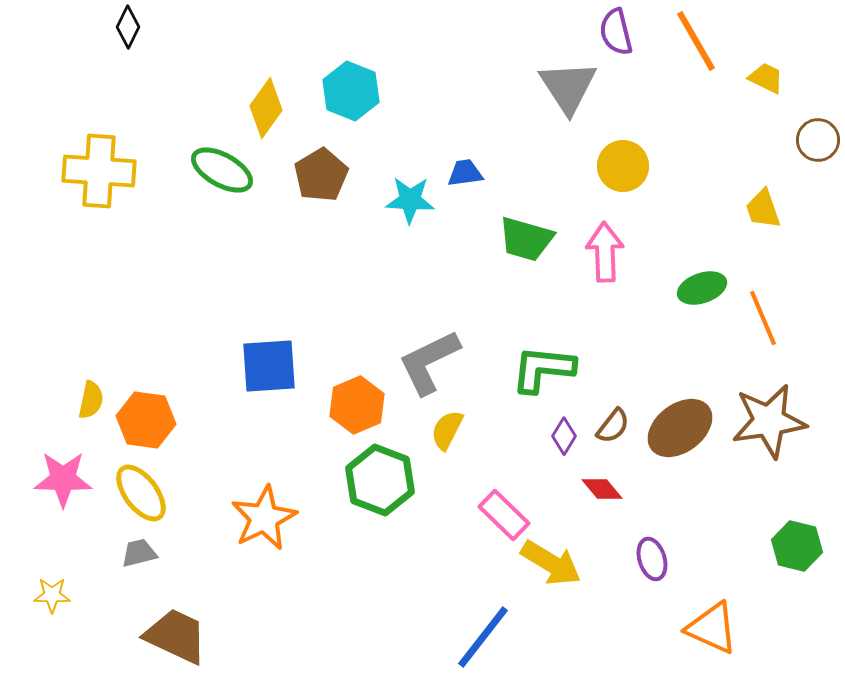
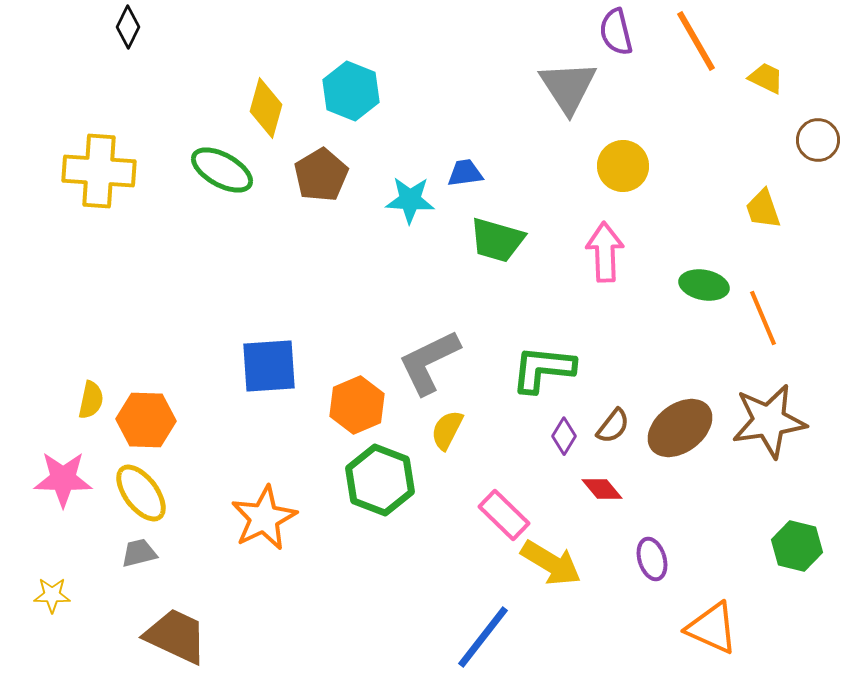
yellow diamond at (266, 108): rotated 20 degrees counterclockwise
green trapezoid at (526, 239): moved 29 px left, 1 px down
green ellipse at (702, 288): moved 2 px right, 3 px up; rotated 30 degrees clockwise
orange hexagon at (146, 420): rotated 6 degrees counterclockwise
